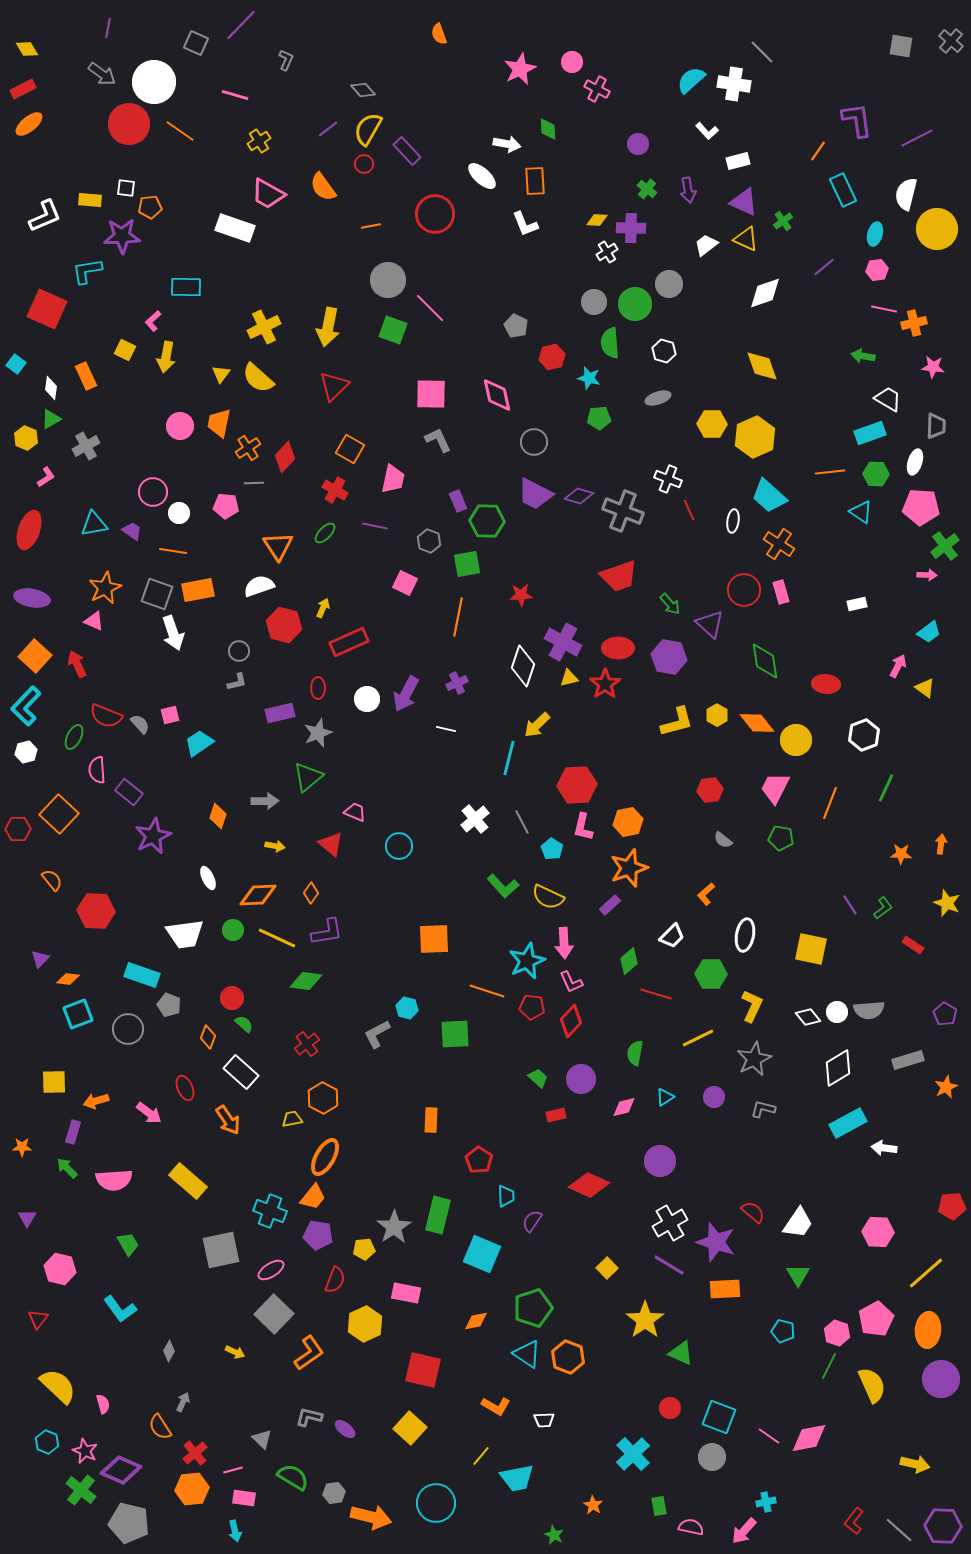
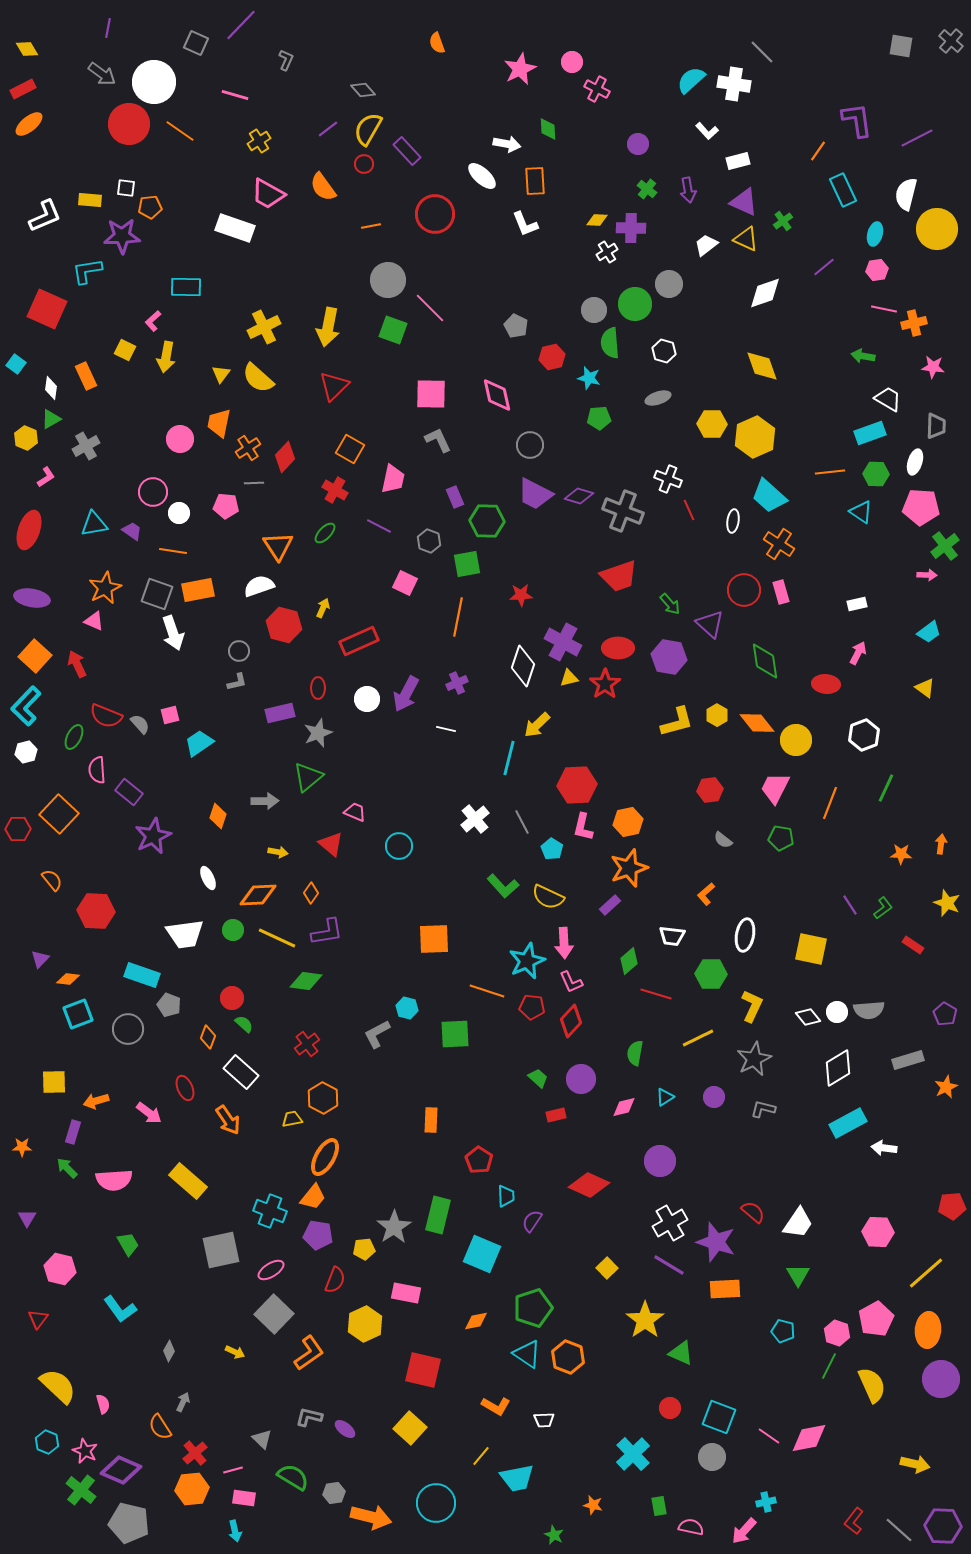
orange semicircle at (439, 34): moved 2 px left, 9 px down
gray circle at (594, 302): moved 8 px down
pink circle at (180, 426): moved 13 px down
gray circle at (534, 442): moved 4 px left, 3 px down
purple rectangle at (458, 501): moved 3 px left, 4 px up
purple line at (375, 526): moved 4 px right; rotated 15 degrees clockwise
red rectangle at (349, 642): moved 10 px right, 1 px up
pink arrow at (898, 666): moved 40 px left, 13 px up
yellow arrow at (275, 846): moved 3 px right, 6 px down
white trapezoid at (672, 936): rotated 52 degrees clockwise
orange star at (593, 1505): rotated 18 degrees counterclockwise
